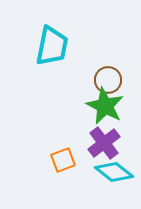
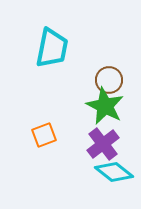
cyan trapezoid: moved 2 px down
brown circle: moved 1 px right
purple cross: moved 1 px left, 1 px down
orange square: moved 19 px left, 25 px up
